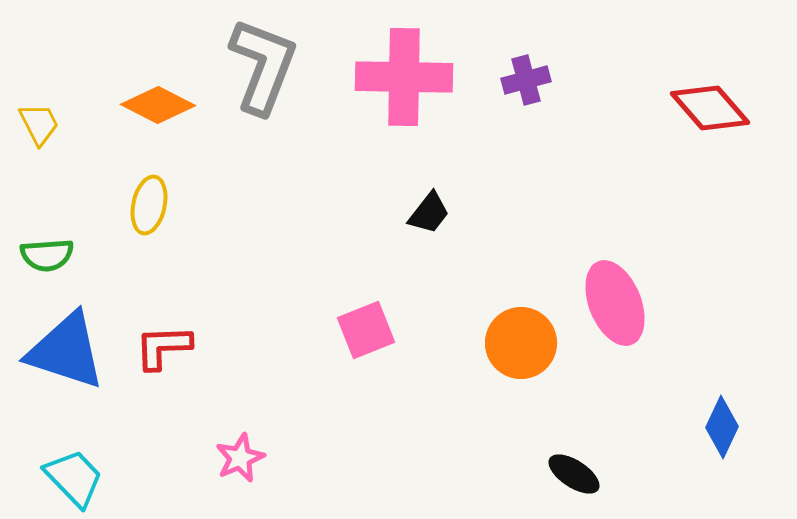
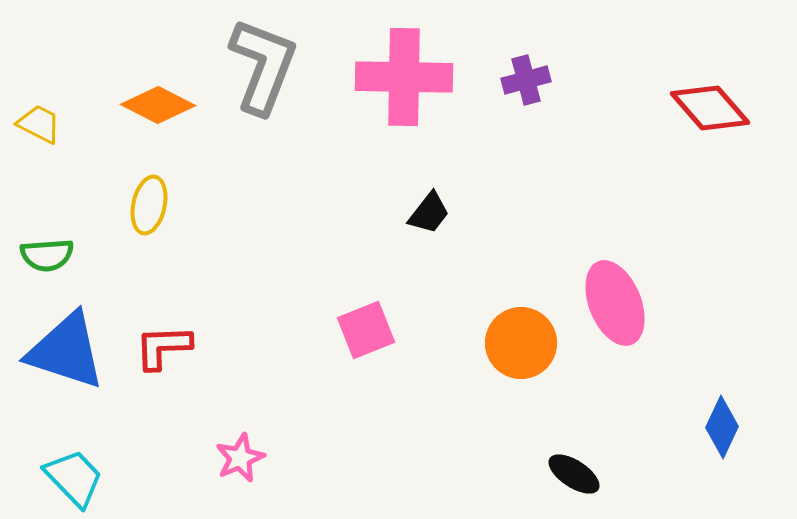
yellow trapezoid: rotated 36 degrees counterclockwise
